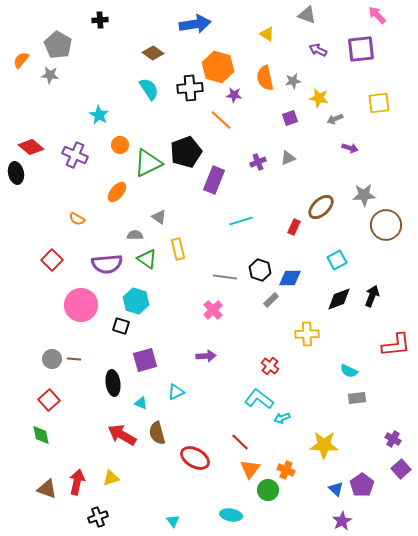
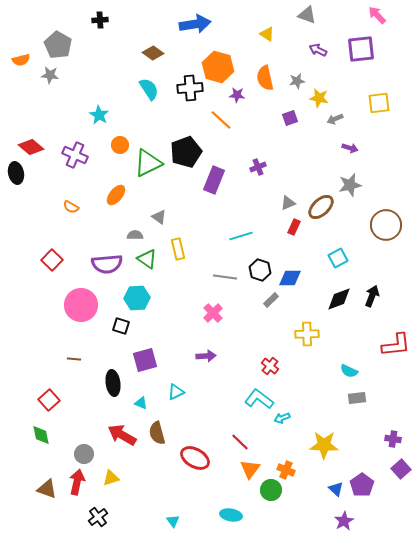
orange semicircle at (21, 60): rotated 144 degrees counterclockwise
gray star at (293, 81): moved 4 px right
purple star at (234, 95): moved 3 px right
gray triangle at (288, 158): moved 45 px down
purple cross at (258, 162): moved 5 px down
orange ellipse at (117, 192): moved 1 px left, 3 px down
gray star at (364, 195): moved 14 px left, 10 px up; rotated 10 degrees counterclockwise
orange semicircle at (77, 219): moved 6 px left, 12 px up
cyan line at (241, 221): moved 15 px down
cyan square at (337, 260): moved 1 px right, 2 px up
cyan hexagon at (136, 301): moved 1 px right, 3 px up; rotated 20 degrees counterclockwise
pink cross at (213, 310): moved 3 px down
gray circle at (52, 359): moved 32 px right, 95 px down
purple cross at (393, 439): rotated 21 degrees counterclockwise
green circle at (268, 490): moved 3 px right
black cross at (98, 517): rotated 18 degrees counterclockwise
purple star at (342, 521): moved 2 px right
